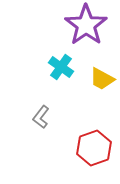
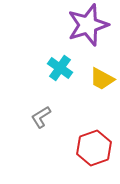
purple star: moved 2 px right; rotated 18 degrees clockwise
cyan cross: moved 1 px left, 1 px down
gray L-shape: rotated 20 degrees clockwise
